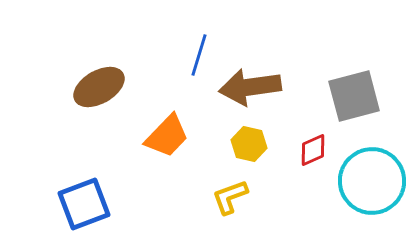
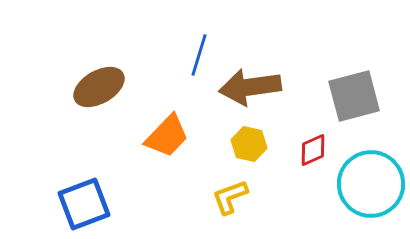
cyan circle: moved 1 px left, 3 px down
